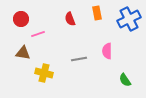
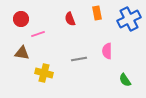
brown triangle: moved 1 px left
